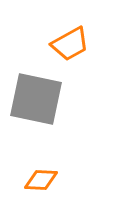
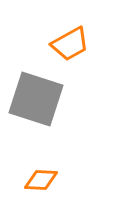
gray square: rotated 6 degrees clockwise
